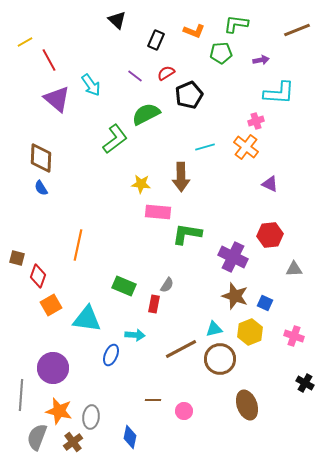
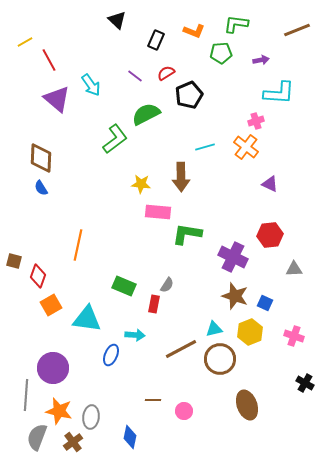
brown square at (17, 258): moved 3 px left, 3 px down
gray line at (21, 395): moved 5 px right
